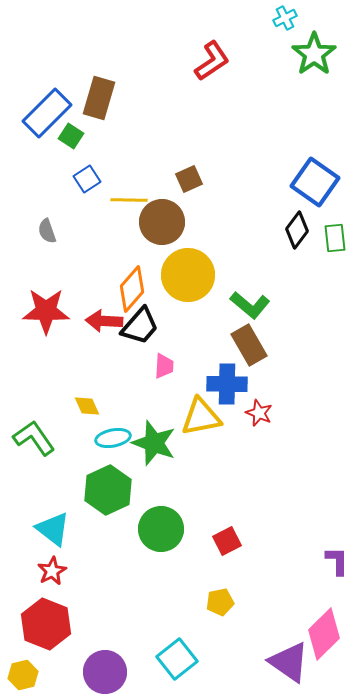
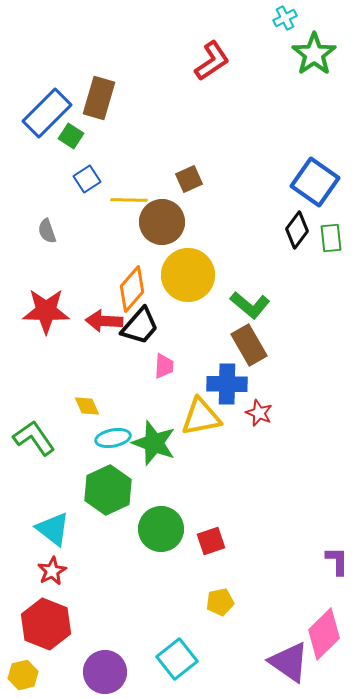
green rectangle at (335, 238): moved 4 px left
red square at (227, 541): moved 16 px left; rotated 8 degrees clockwise
